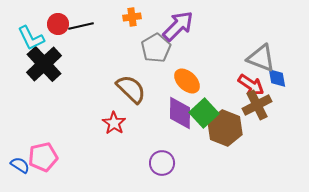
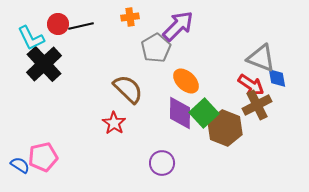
orange cross: moved 2 px left
orange ellipse: moved 1 px left
brown semicircle: moved 3 px left
